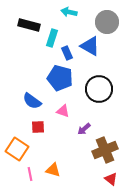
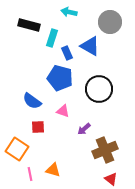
gray circle: moved 3 px right
